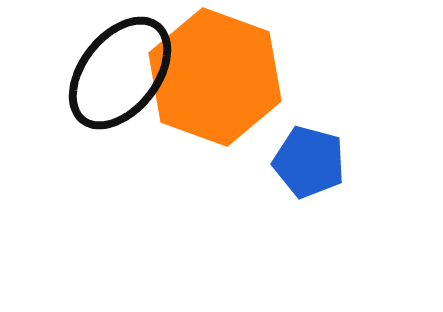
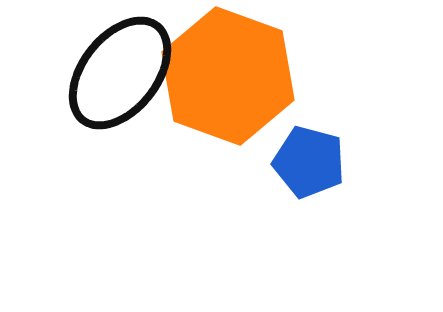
orange hexagon: moved 13 px right, 1 px up
